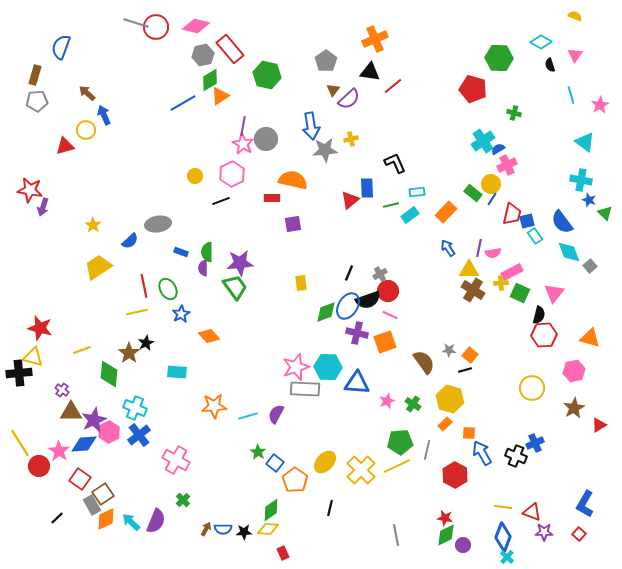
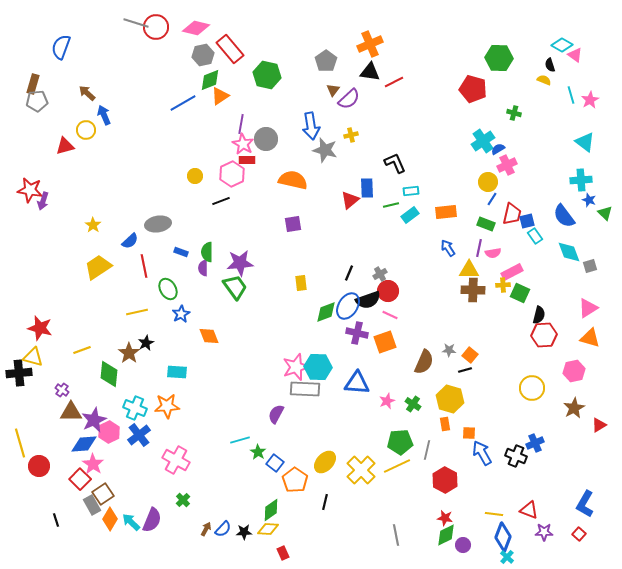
yellow semicircle at (575, 16): moved 31 px left, 64 px down
pink diamond at (196, 26): moved 2 px down
orange cross at (375, 39): moved 5 px left, 5 px down
cyan diamond at (541, 42): moved 21 px right, 3 px down
pink triangle at (575, 55): rotated 28 degrees counterclockwise
brown rectangle at (35, 75): moved 2 px left, 9 px down
green diamond at (210, 80): rotated 10 degrees clockwise
red line at (393, 86): moved 1 px right, 4 px up; rotated 12 degrees clockwise
pink star at (600, 105): moved 10 px left, 5 px up
purple line at (243, 126): moved 2 px left, 2 px up
yellow cross at (351, 139): moved 4 px up
gray star at (325, 150): rotated 20 degrees clockwise
cyan cross at (581, 180): rotated 15 degrees counterclockwise
yellow circle at (491, 184): moved 3 px left, 2 px up
cyan rectangle at (417, 192): moved 6 px left, 1 px up
green rectangle at (473, 193): moved 13 px right, 31 px down; rotated 18 degrees counterclockwise
red rectangle at (272, 198): moved 25 px left, 38 px up
purple arrow at (43, 207): moved 6 px up
orange rectangle at (446, 212): rotated 40 degrees clockwise
blue semicircle at (562, 222): moved 2 px right, 6 px up
gray square at (590, 266): rotated 24 degrees clockwise
yellow cross at (501, 283): moved 2 px right, 2 px down
red line at (144, 286): moved 20 px up
brown cross at (473, 290): rotated 30 degrees counterclockwise
pink triangle at (554, 293): moved 34 px right, 15 px down; rotated 20 degrees clockwise
orange diamond at (209, 336): rotated 20 degrees clockwise
brown semicircle at (424, 362): rotated 60 degrees clockwise
cyan hexagon at (328, 367): moved 10 px left
orange star at (214, 406): moved 47 px left
cyan line at (248, 416): moved 8 px left, 24 px down
orange rectangle at (445, 424): rotated 56 degrees counterclockwise
yellow line at (20, 443): rotated 16 degrees clockwise
pink star at (59, 451): moved 34 px right, 13 px down
red hexagon at (455, 475): moved 10 px left, 5 px down
red square at (80, 479): rotated 10 degrees clockwise
yellow line at (503, 507): moved 9 px left, 7 px down
black line at (330, 508): moved 5 px left, 6 px up
red triangle at (532, 512): moved 3 px left, 2 px up
black line at (57, 518): moved 1 px left, 2 px down; rotated 64 degrees counterclockwise
orange diamond at (106, 519): moved 4 px right; rotated 35 degrees counterclockwise
purple semicircle at (156, 521): moved 4 px left, 1 px up
blue semicircle at (223, 529): rotated 48 degrees counterclockwise
